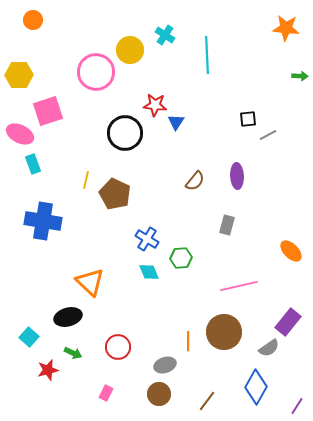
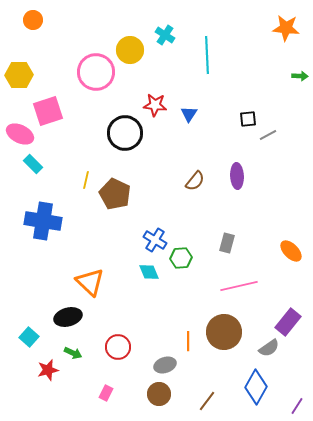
blue triangle at (176, 122): moved 13 px right, 8 px up
cyan rectangle at (33, 164): rotated 24 degrees counterclockwise
gray rectangle at (227, 225): moved 18 px down
blue cross at (147, 239): moved 8 px right, 1 px down
